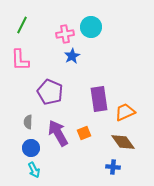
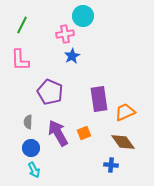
cyan circle: moved 8 px left, 11 px up
blue cross: moved 2 px left, 2 px up
